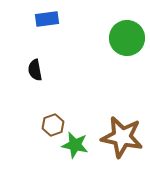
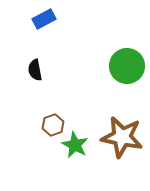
blue rectangle: moved 3 px left; rotated 20 degrees counterclockwise
green circle: moved 28 px down
green star: rotated 16 degrees clockwise
